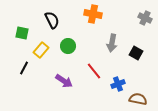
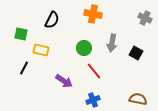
black semicircle: rotated 54 degrees clockwise
green square: moved 1 px left, 1 px down
green circle: moved 16 px right, 2 px down
yellow rectangle: rotated 63 degrees clockwise
blue cross: moved 25 px left, 16 px down
